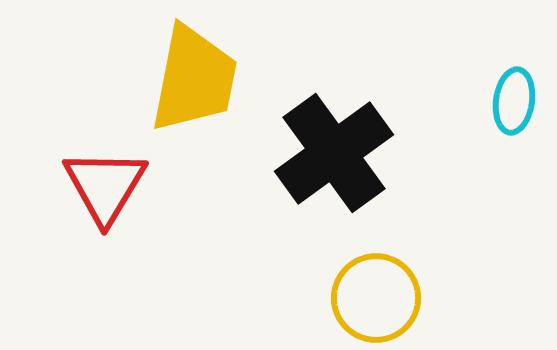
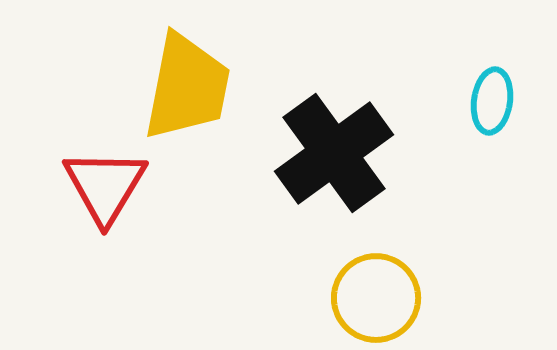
yellow trapezoid: moved 7 px left, 8 px down
cyan ellipse: moved 22 px left
